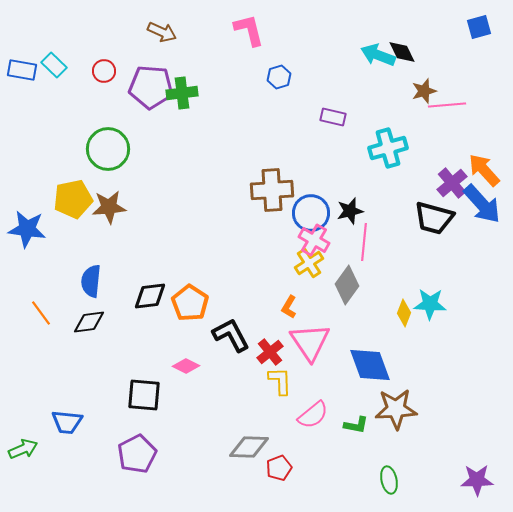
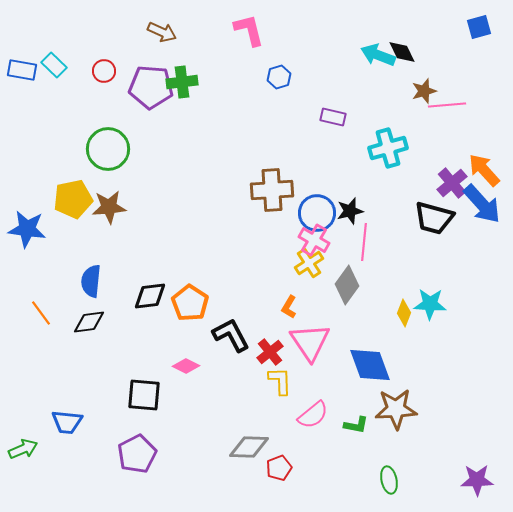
green cross at (182, 93): moved 11 px up
blue circle at (311, 213): moved 6 px right
